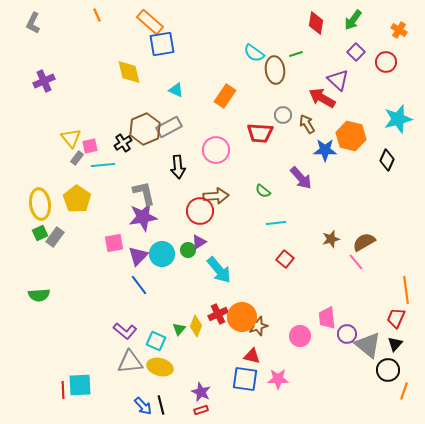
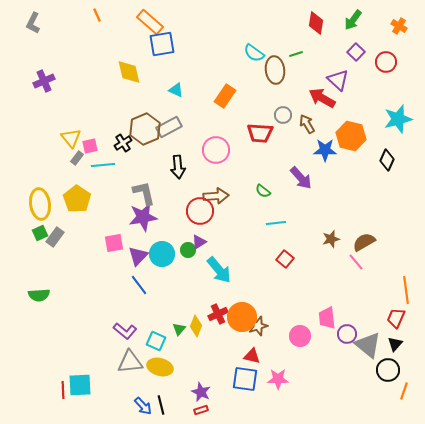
orange cross at (399, 30): moved 4 px up
